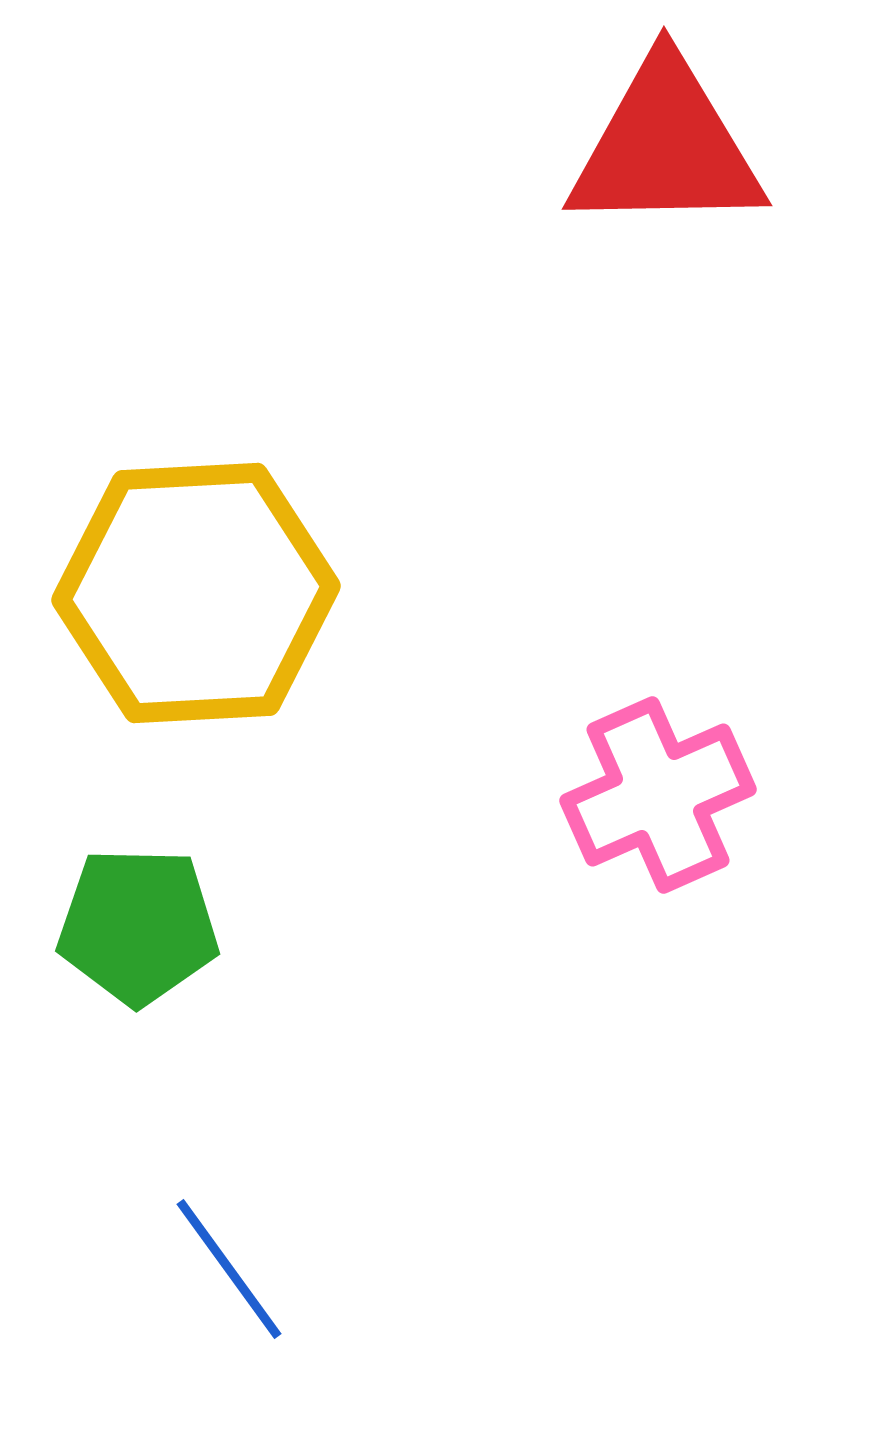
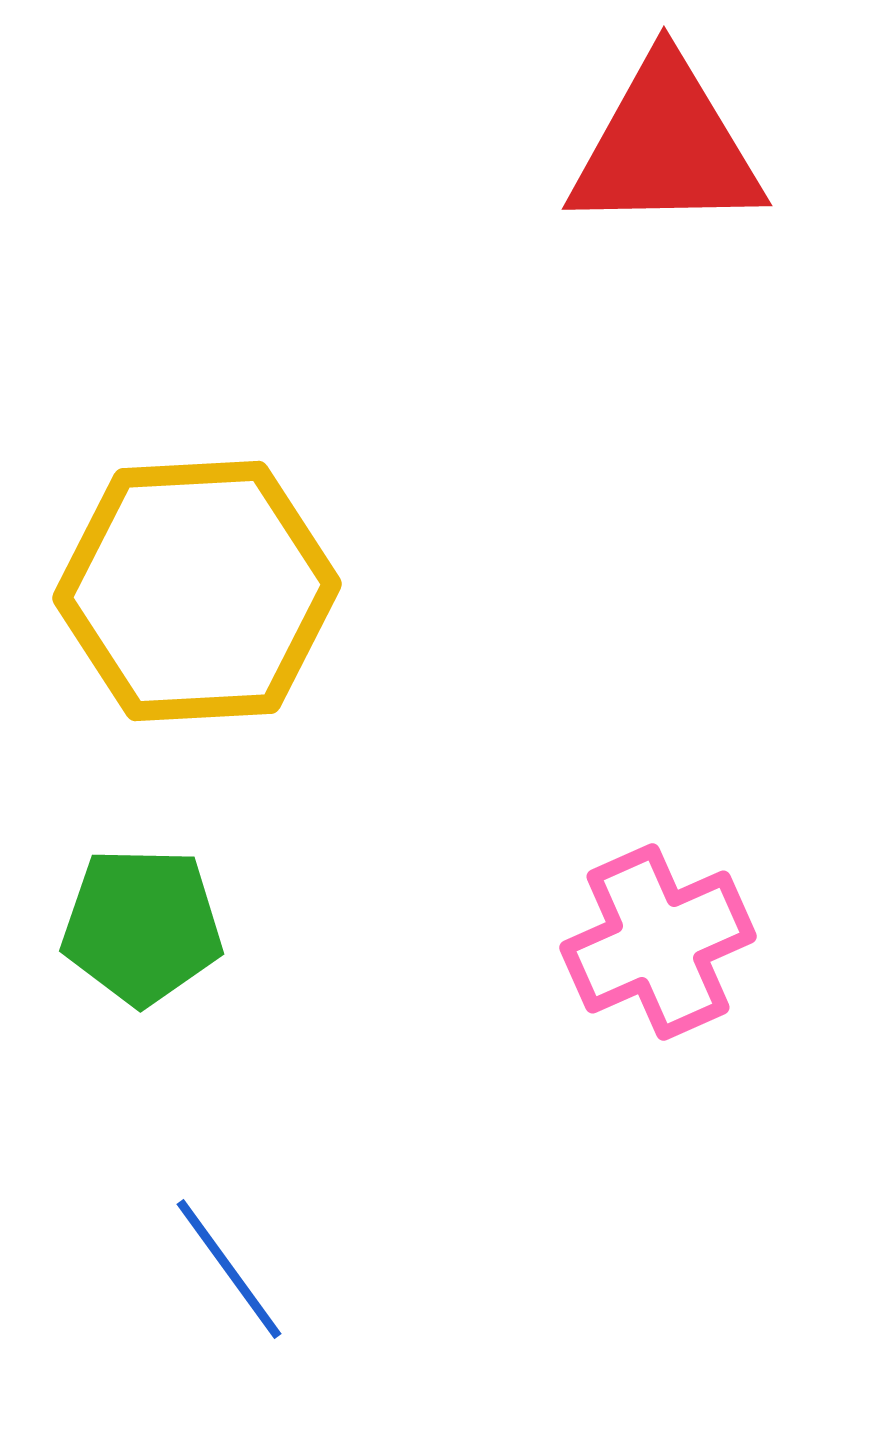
yellow hexagon: moved 1 px right, 2 px up
pink cross: moved 147 px down
green pentagon: moved 4 px right
